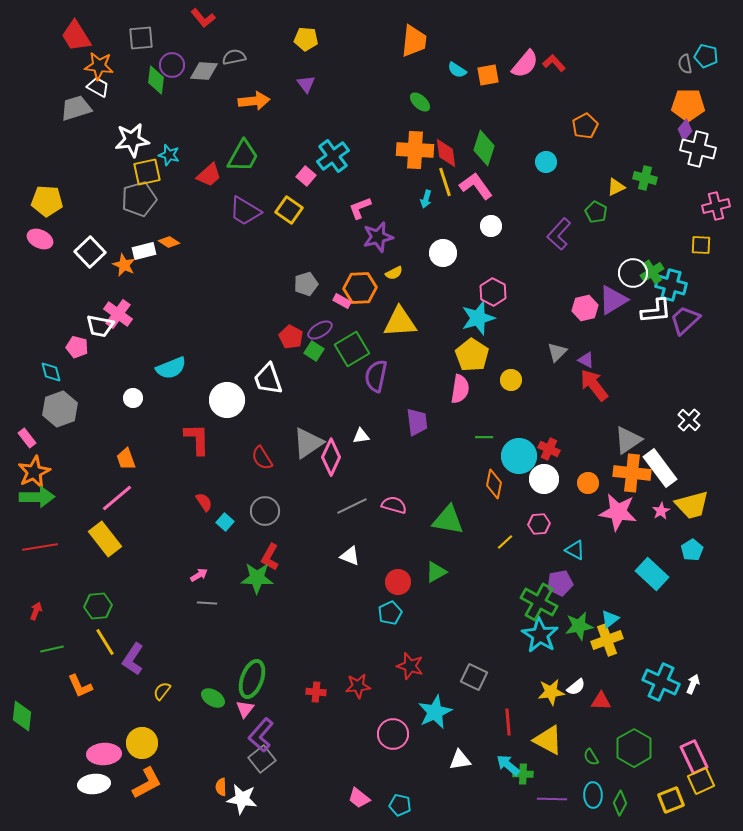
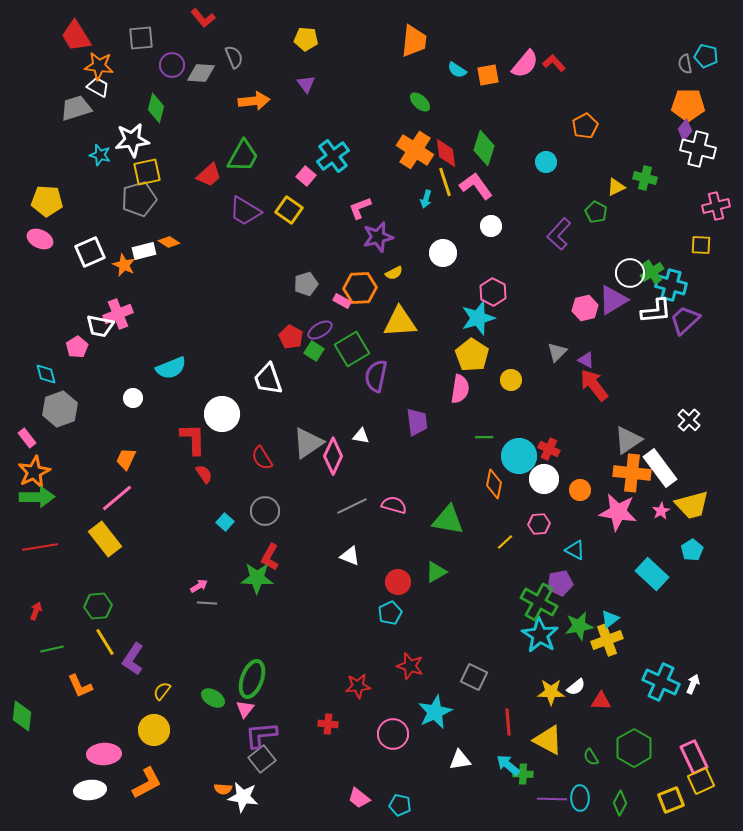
gray semicircle at (234, 57): rotated 80 degrees clockwise
gray diamond at (204, 71): moved 3 px left, 2 px down
green diamond at (156, 80): moved 28 px down; rotated 8 degrees clockwise
orange cross at (415, 150): rotated 30 degrees clockwise
cyan star at (169, 155): moved 69 px left
white square at (90, 252): rotated 20 degrees clockwise
white circle at (633, 273): moved 3 px left
pink cross at (118, 314): rotated 32 degrees clockwise
pink pentagon at (77, 347): rotated 25 degrees clockwise
cyan diamond at (51, 372): moved 5 px left, 2 px down
white circle at (227, 400): moved 5 px left, 14 px down
white triangle at (361, 436): rotated 18 degrees clockwise
red L-shape at (197, 439): moved 4 px left
pink diamond at (331, 457): moved 2 px right, 1 px up
orange trapezoid at (126, 459): rotated 45 degrees clockwise
orange circle at (588, 483): moved 8 px left, 7 px down
red semicircle at (204, 502): moved 28 px up
pink arrow at (199, 575): moved 11 px down
red cross at (316, 692): moved 12 px right, 32 px down
yellow star at (551, 692): rotated 8 degrees clockwise
purple L-shape at (261, 735): rotated 44 degrees clockwise
yellow circle at (142, 743): moved 12 px right, 13 px up
white ellipse at (94, 784): moved 4 px left, 6 px down
orange semicircle at (221, 787): moved 2 px right, 2 px down; rotated 84 degrees counterclockwise
cyan ellipse at (593, 795): moved 13 px left, 3 px down
white star at (242, 799): moved 1 px right, 2 px up
